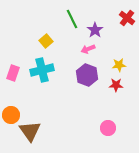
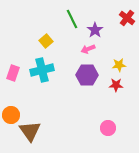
purple hexagon: rotated 20 degrees counterclockwise
